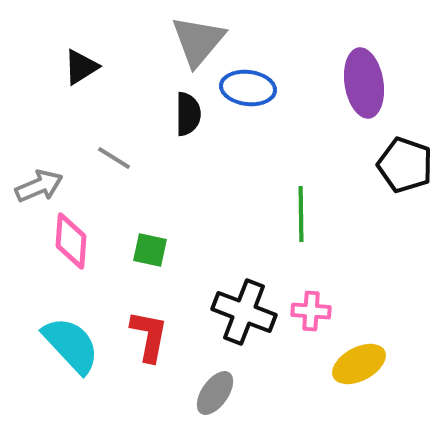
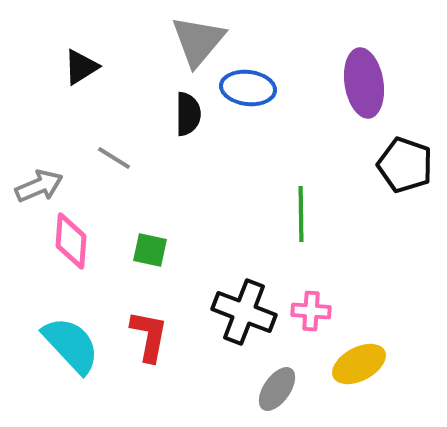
gray ellipse: moved 62 px right, 4 px up
